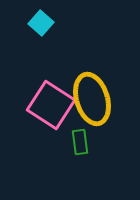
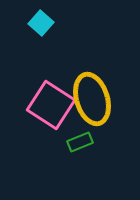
green rectangle: rotated 75 degrees clockwise
